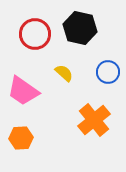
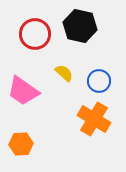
black hexagon: moved 2 px up
blue circle: moved 9 px left, 9 px down
orange cross: moved 1 px up; rotated 20 degrees counterclockwise
orange hexagon: moved 6 px down
